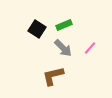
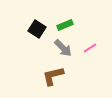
green rectangle: moved 1 px right
pink line: rotated 16 degrees clockwise
